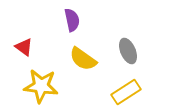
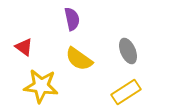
purple semicircle: moved 1 px up
yellow semicircle: moved 4 px left
